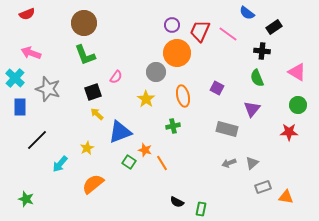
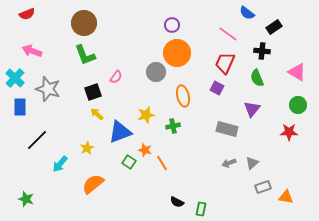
red trapezoid at (200, 31): moved 25 px right, 32 px down
pink arrow at (31, 53): moved 1 px right, 2 px up
yellow star at (146, 99): moved 16 px down; rotated 24 degrees clockwise
